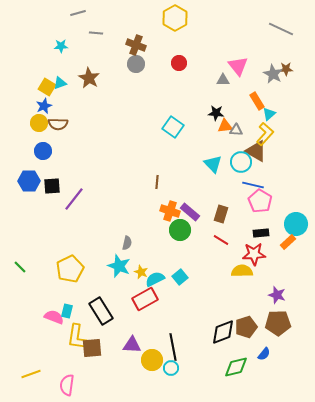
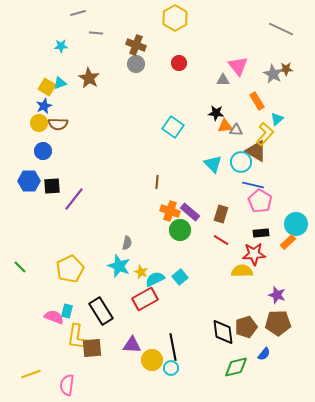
cyan triangle at (269, 114): moved 8 px right, 5 px down
black diamond at (223, 332): rotated 76 degrees counterclockwise
